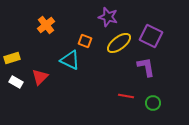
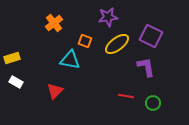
purple star: rotated 24 degrees counterclockwise
orange cross: moved 8 px right, 2 px up
yellow ellipse: moved 2 px left, 1 px down
cyan triangle: rotated 15 degrees counterclockwise
red triangle: moved 15 px right, 14 px down
